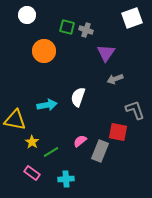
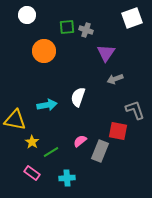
green square: rotated 21 degrees counterclockwise
red square: moved 1 px up
cyan cross: moved 1 px right, 1 px up
